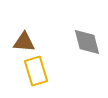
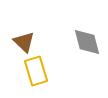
brown triangle: rotated 40 degrees clockwise
